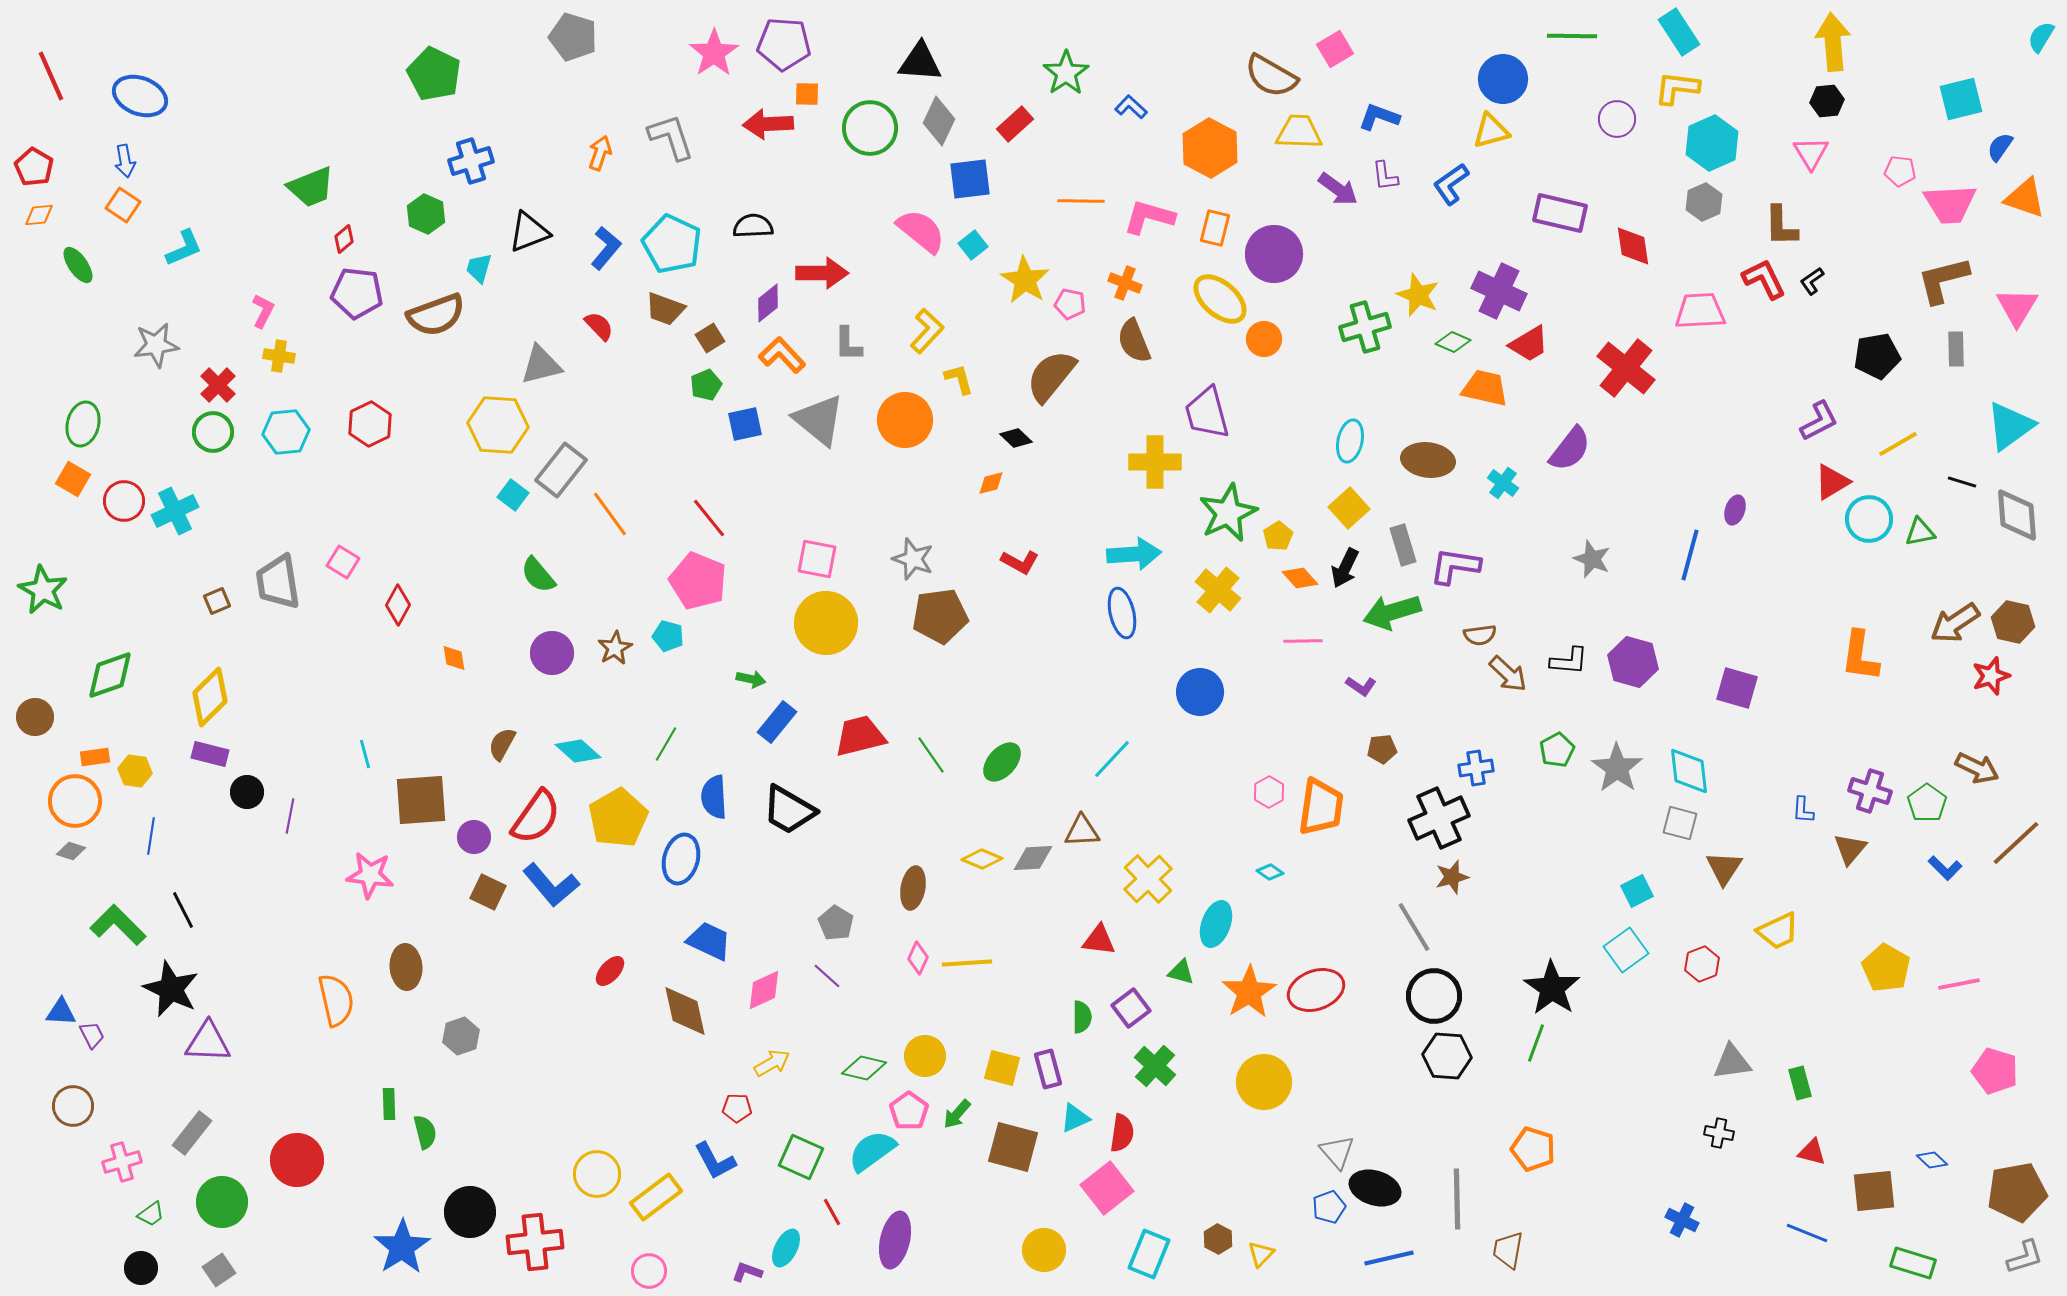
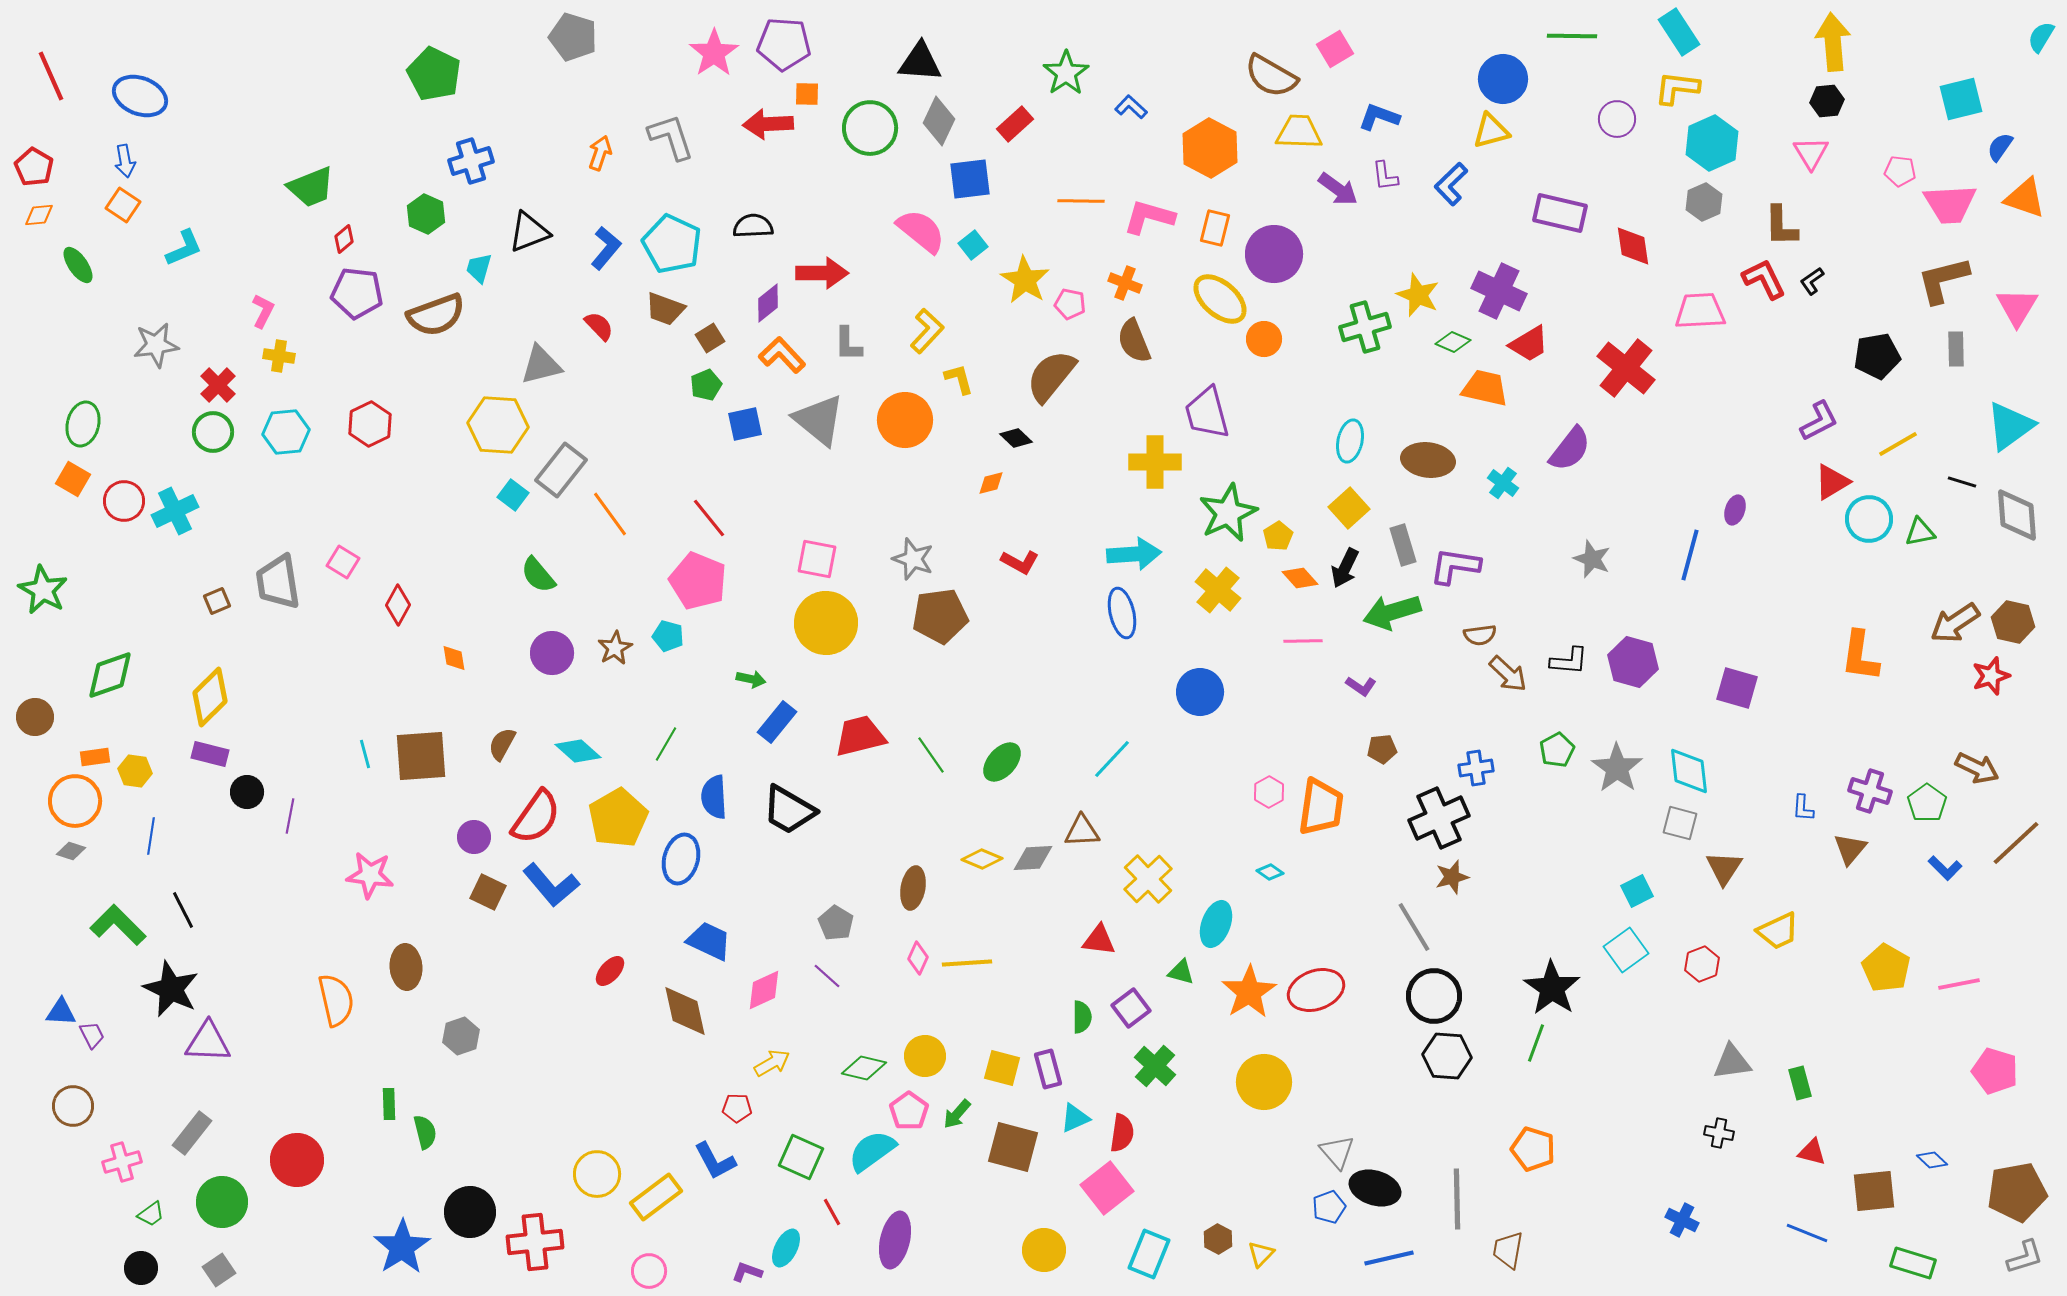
blue L-shape at (1451, 184): rotated 9 degrees counterclockwise
brown square at (421, 800): moved 44 px up
blue L-shape at (1803, 810): moved 2 px up
